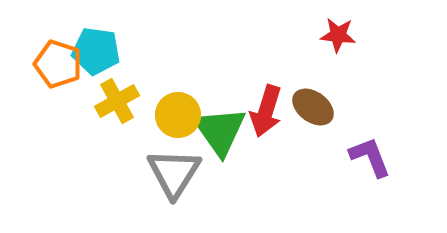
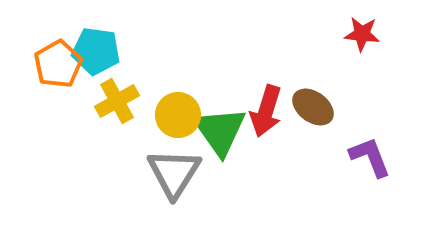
red star: moved 24 px right, 1 px up
orange pentagon: rotated 24 degrees clockwise
